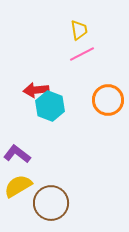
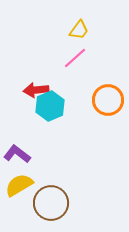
yellow trapezoid: rotated 45 degrees clockwise
pink line: moved 7 px left, 4 px down; rotated 15 degrees counterclockwise
cyan hexagon: rotated 16 degrees clockwise
yellow semicircle: moved 1 px right, 1 px up
